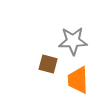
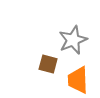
gray star: moved 1 px up; rotated 20 degrees counterclockwise
